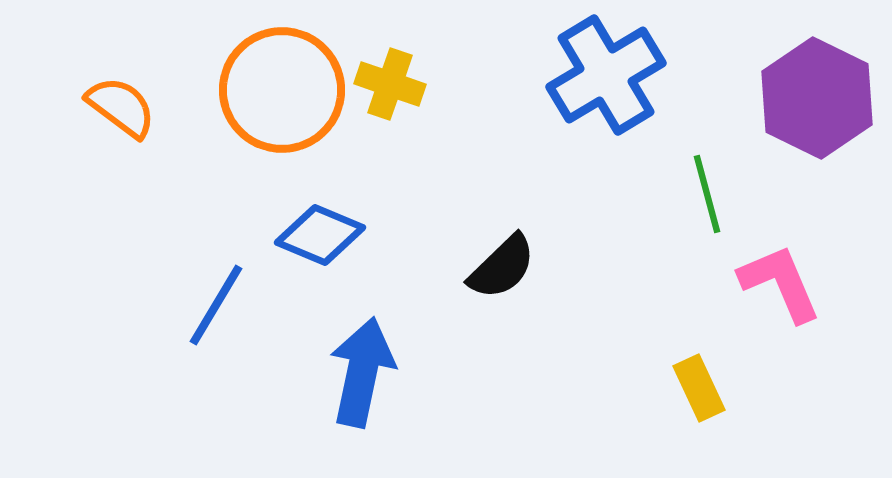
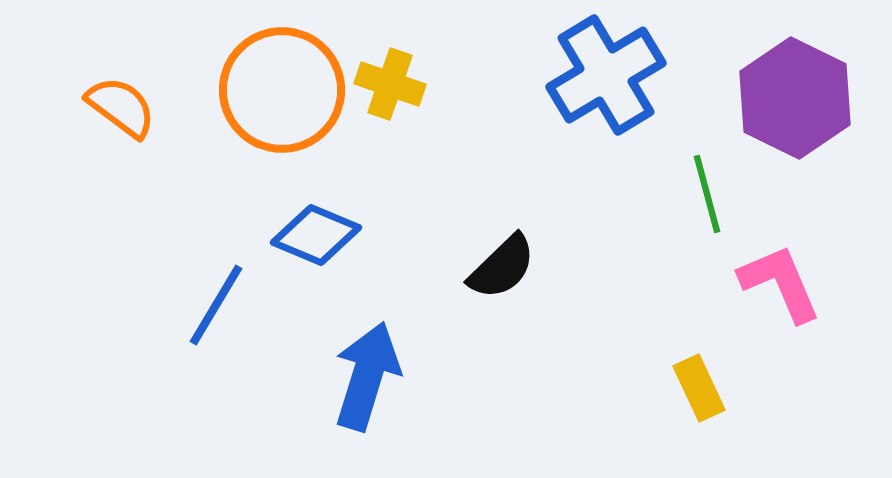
purple hexagon: moved 22 px left
blue diamond: moved 4 px left
blue arrow: moved 5 px right, 4 px down; rotated 5 degrees clockwise
